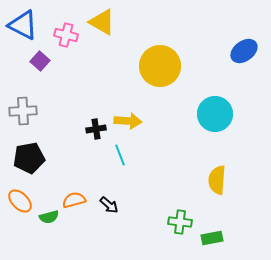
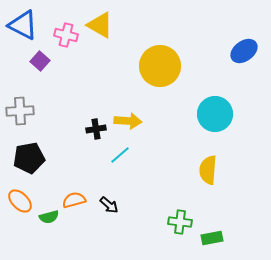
yellow triangle: moved 2 px left, 3 px down
gray cross: moved 3 px left
cyan line: rotated 70 degrees clockwise
yellow semicircle: moved 9 px left, 10 px up
